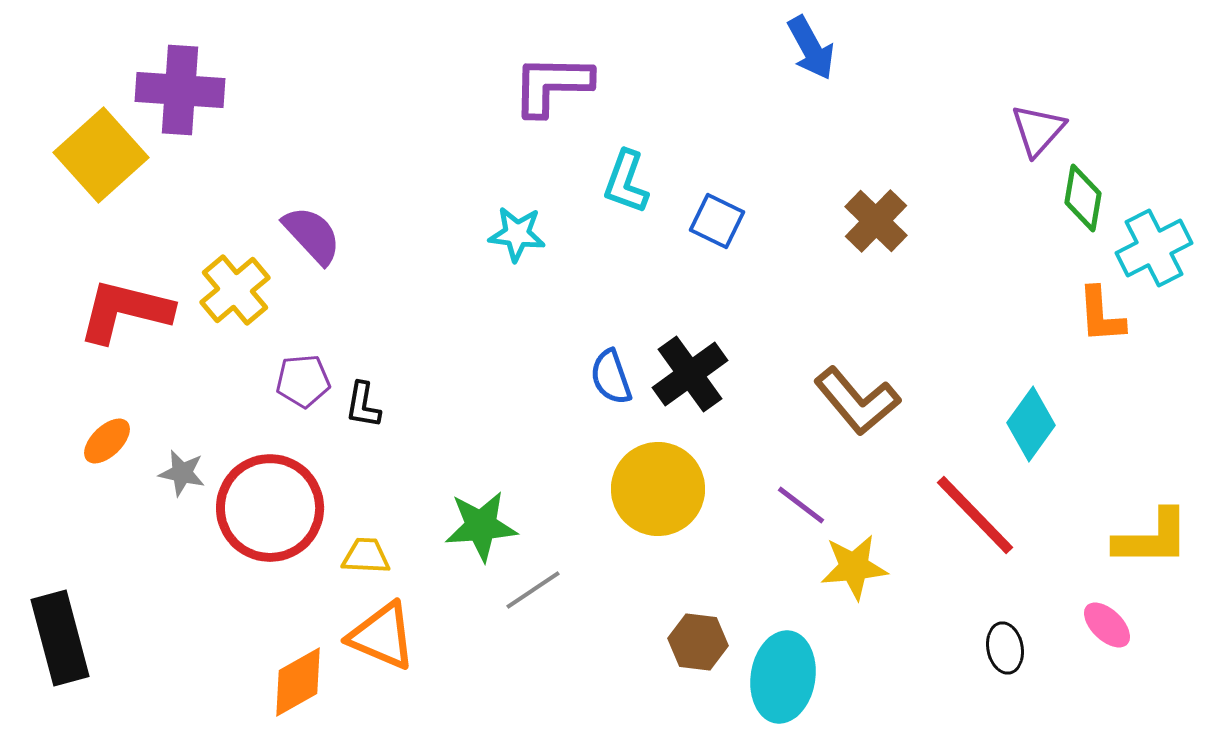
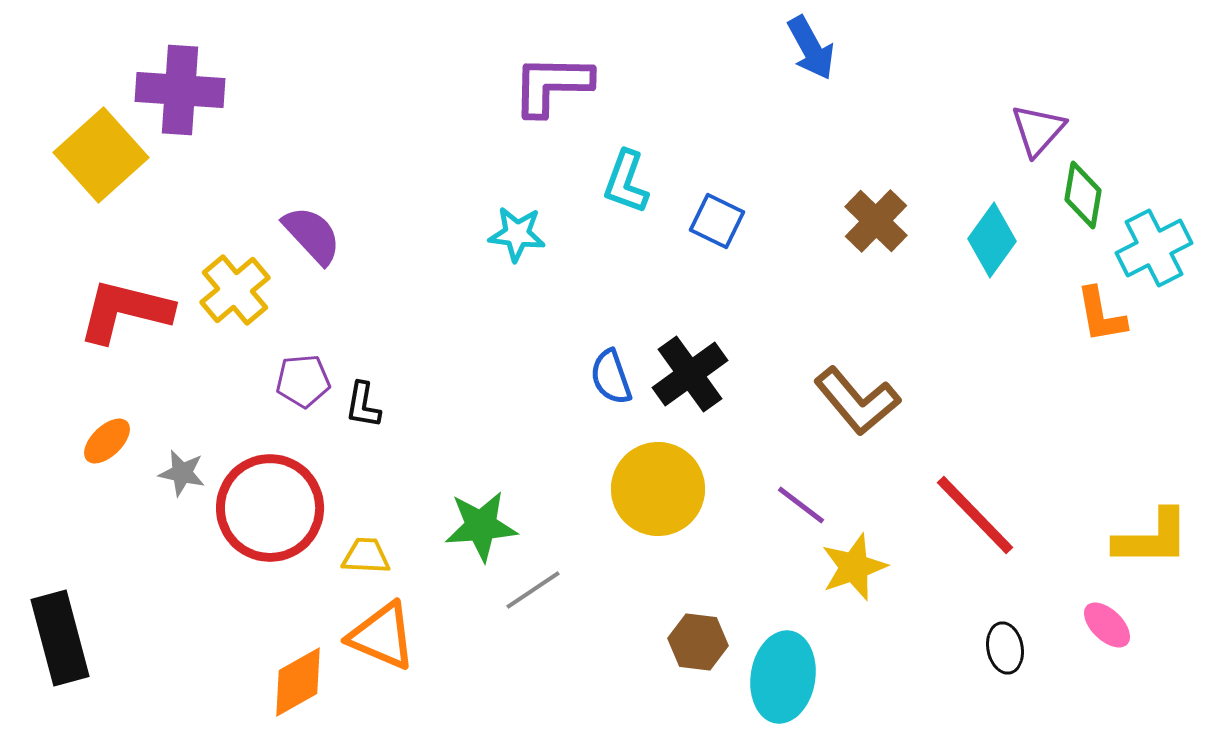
green diamond: moved 3 px up
orange L-shape: rotated 6 degrees counterclockwise
cyan diamond: moved 39 px left, 184 px up
yellow star: rotated 14 degrees counterclockwise
